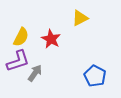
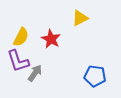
purple L-shape: rotated 90 degrees clockwise
blue pentagon: rotated 20 degrees counterclockwise
